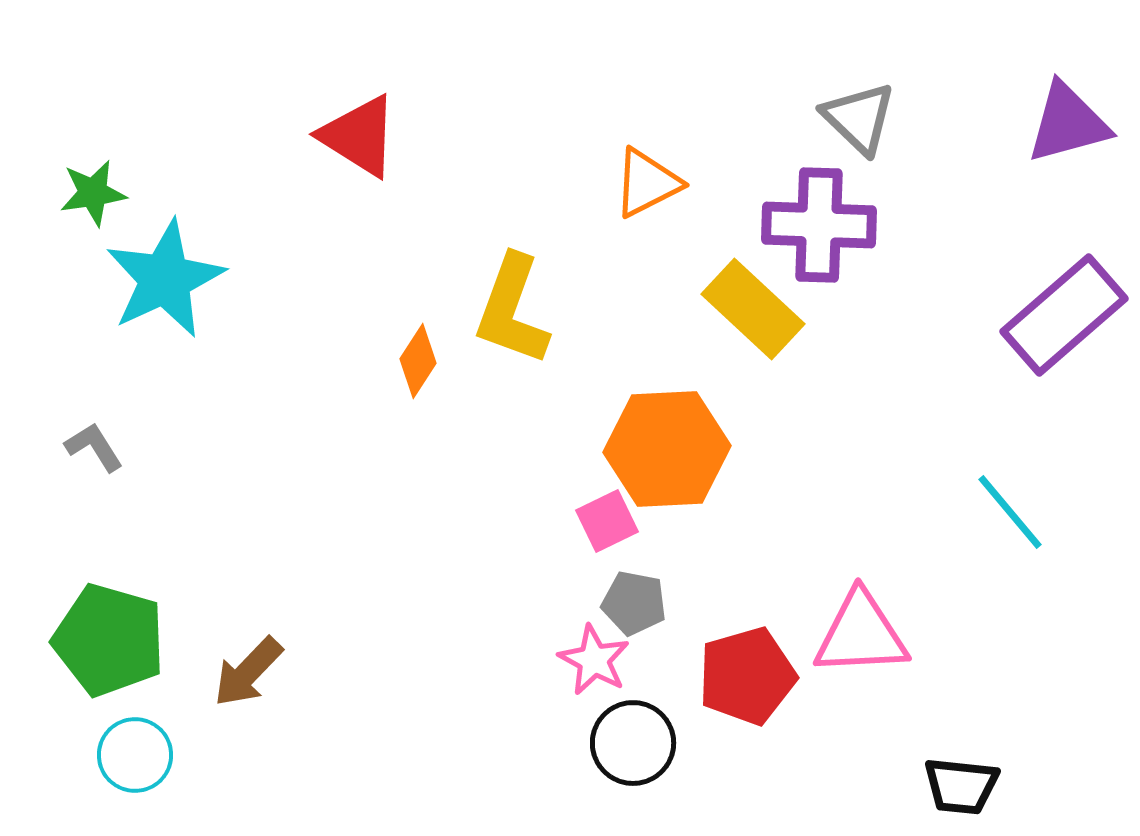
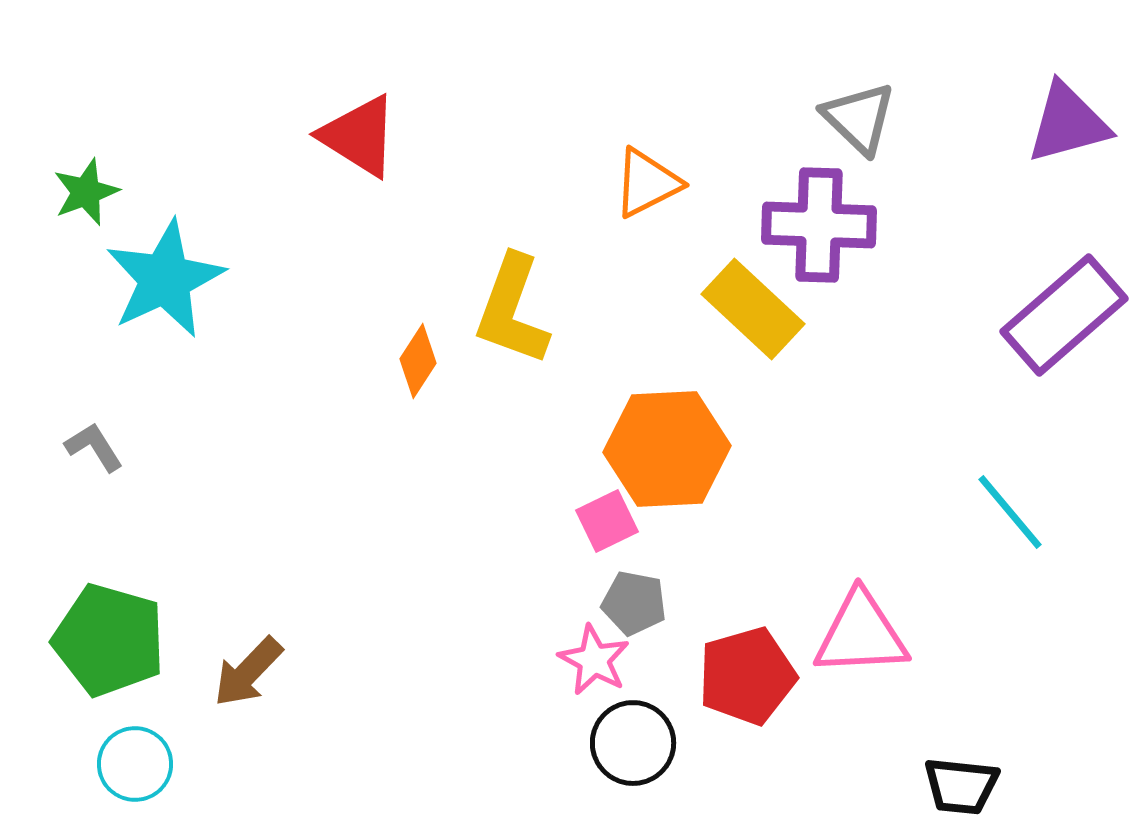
green star: moved 7 px left, 1 px up; rotated 12 degrees counterclockwise
cyan circle: moved 9 px down
